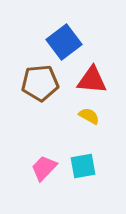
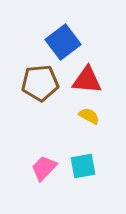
blue square: moved 1 px left
red triangle: moved 5 px left
